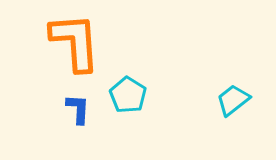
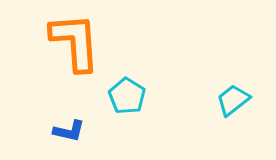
cyan pentagon: moved 1 px left, 1 px down
blue L-shape: moved 9 px left, 22 px down; rotated 100 degrees clockwise
